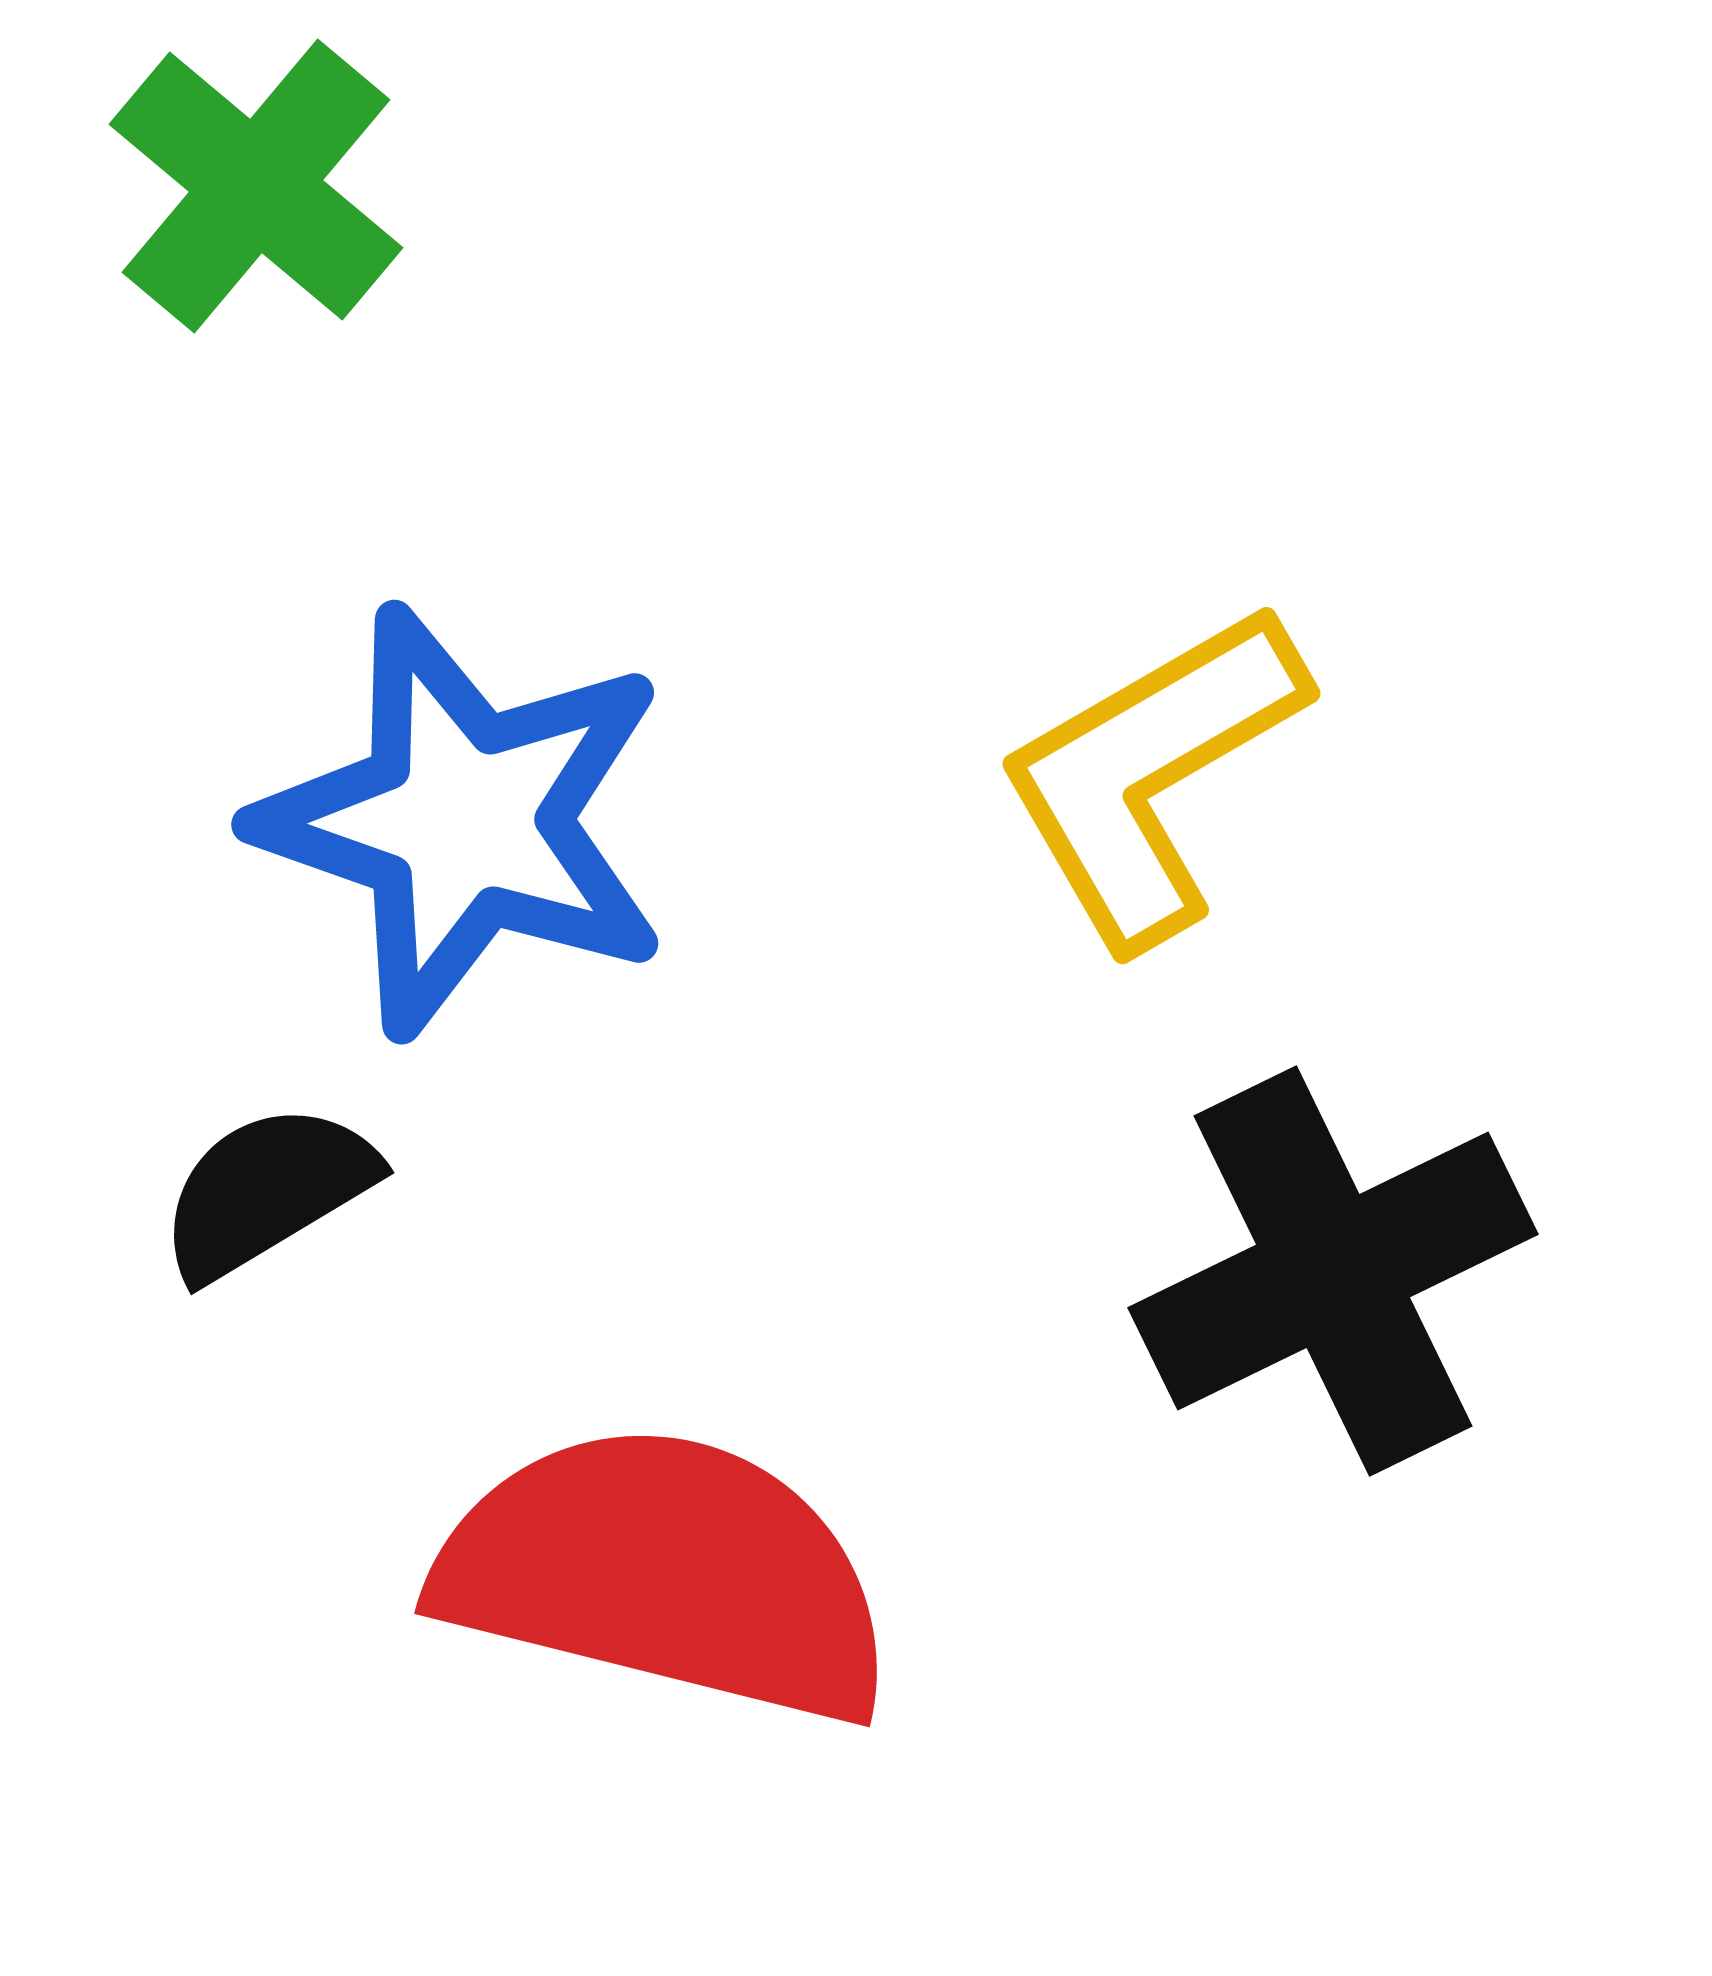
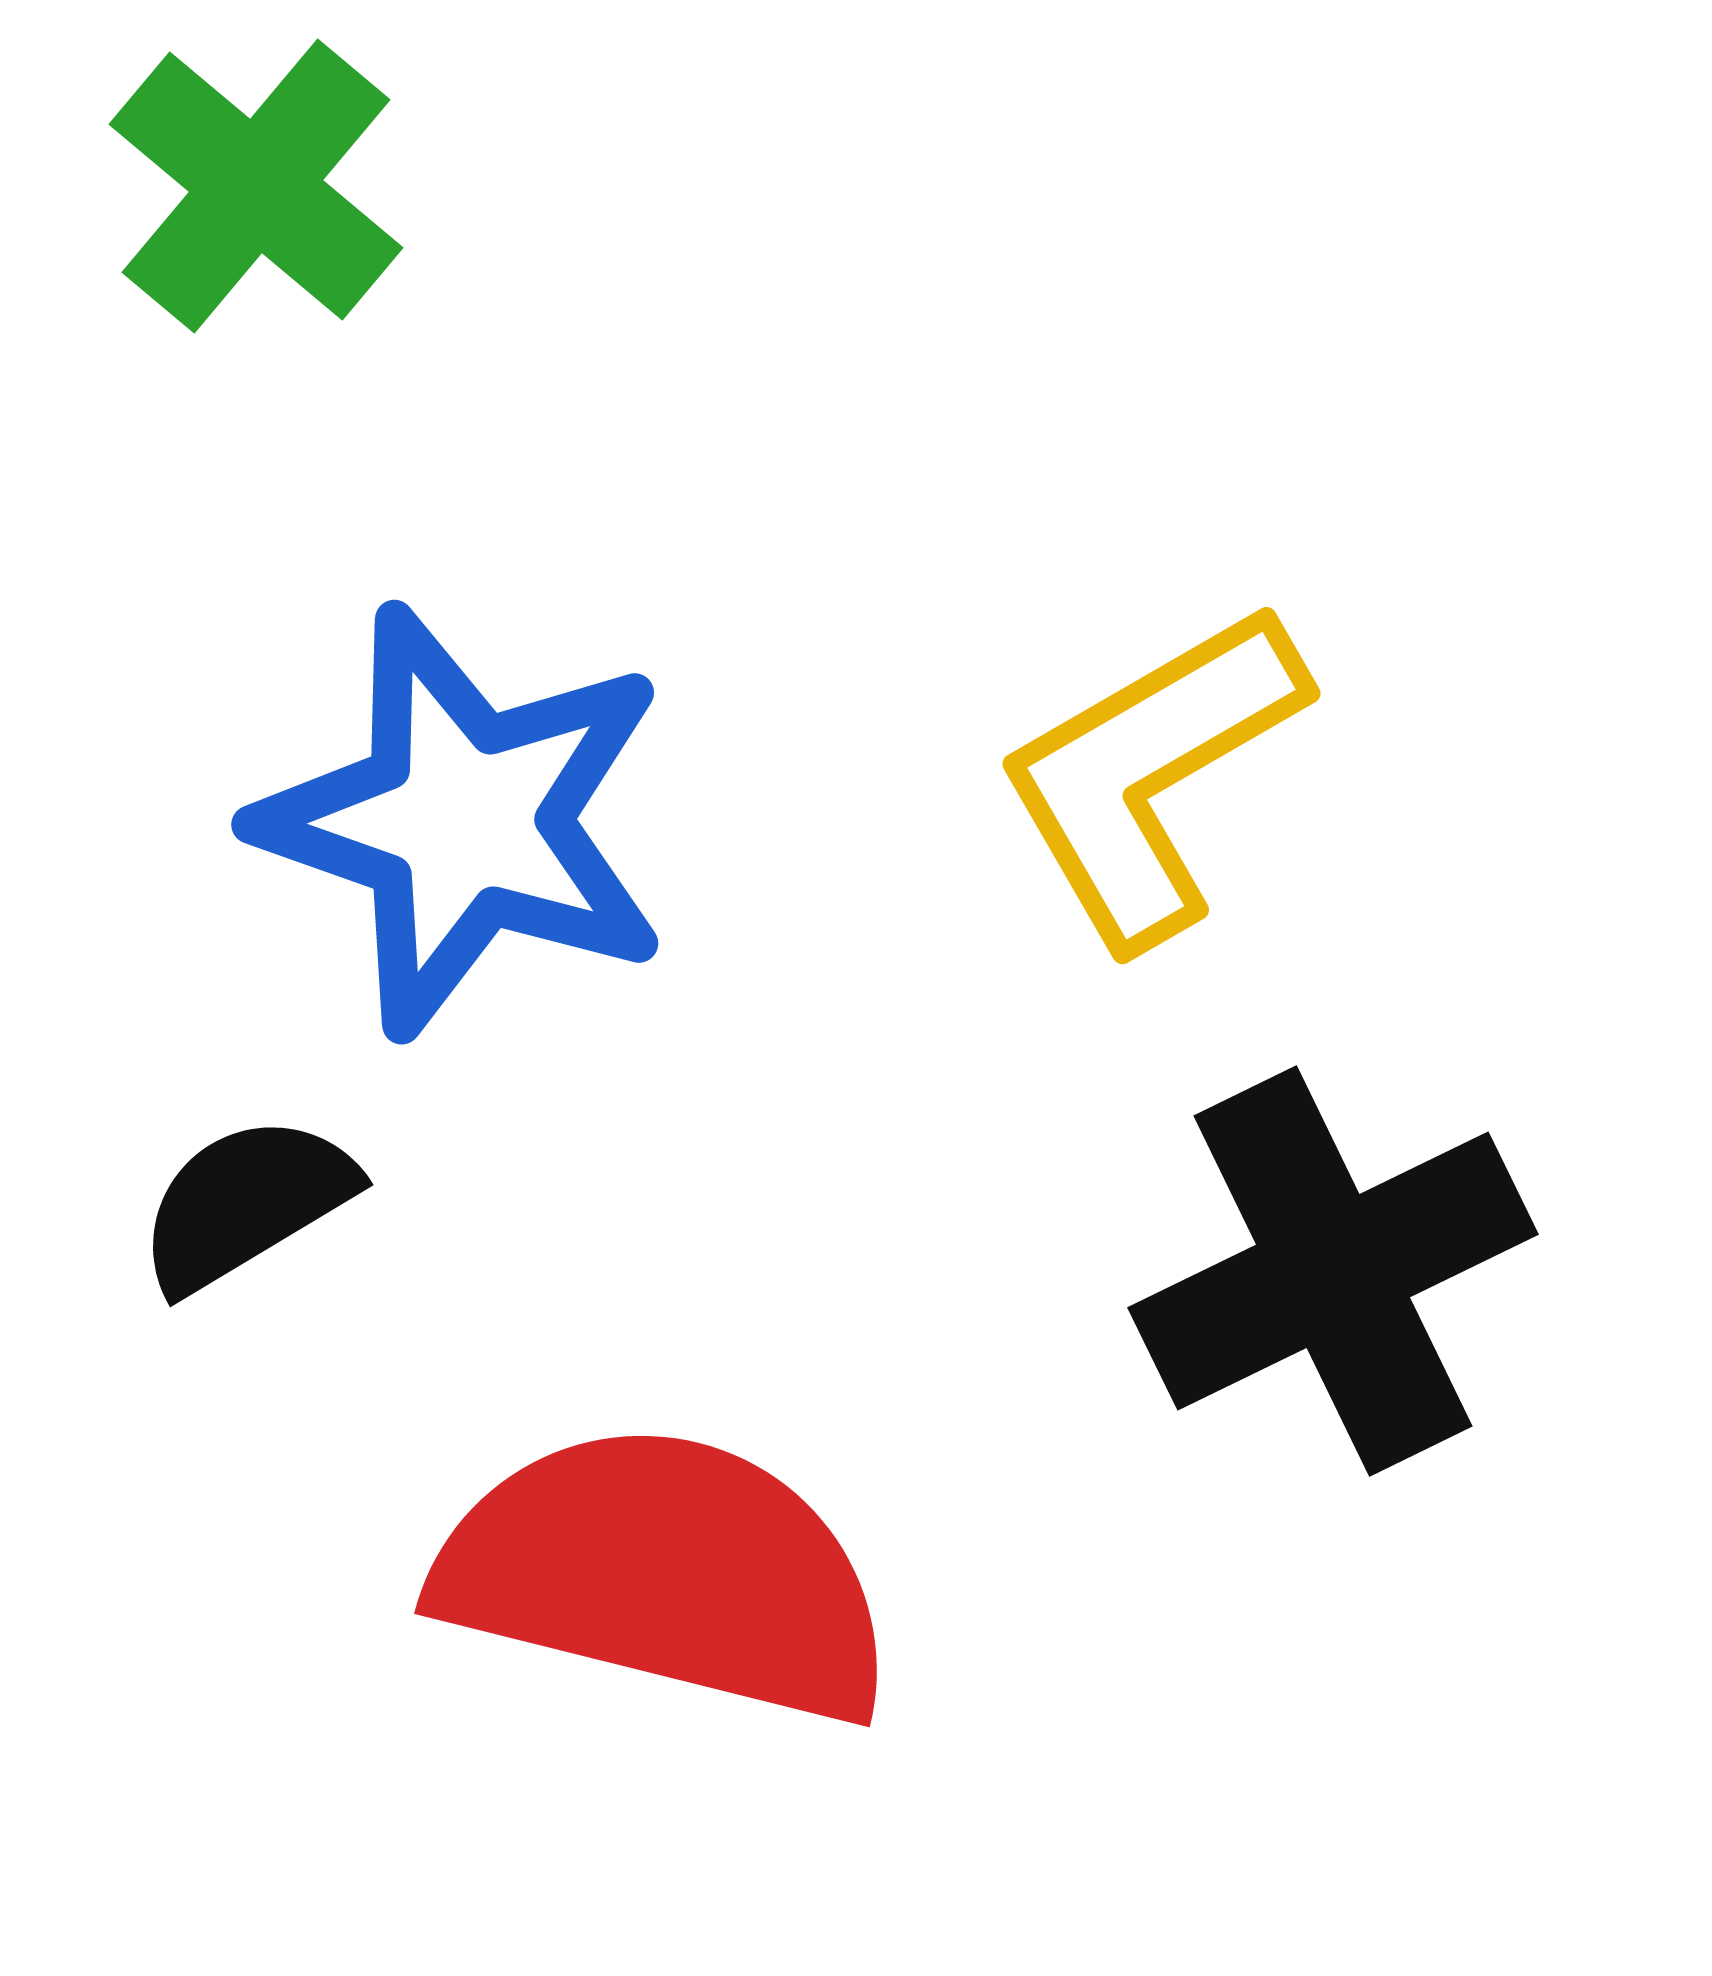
black semicircle: moved 21 px left, 12 px down
